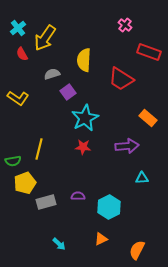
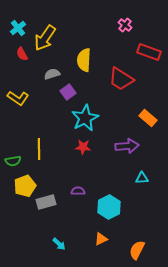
yellow line: rotated 15 degrees counterclockwise
yellow pentagon: moved 3 px down
purple semicircle: moved 5 px up
